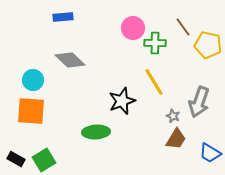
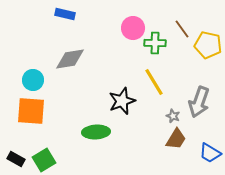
blue rectangle: moved 2 px right, 3 px up; rotated 18 degrees clockwise
brown line: moved 1 px left, 2 px down
gray diamond: moved 1 px up; rotated 52 degrees counterclockwise
